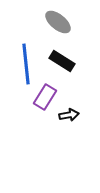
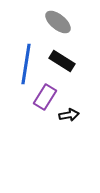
blue line: rotated 15 degrees clockwise
